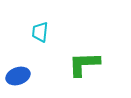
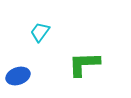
cyan trapezoid: rotated 30 degrees clockwise
